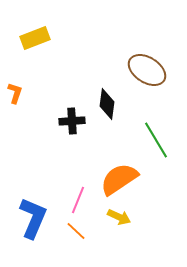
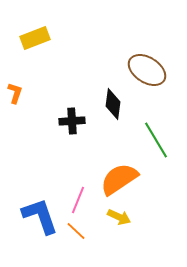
black diamond: moved 6 px right
blue L-shape: moved 7 px right, 2 px up; rotated 42 degrees counterclockwise
